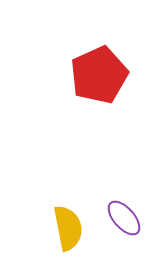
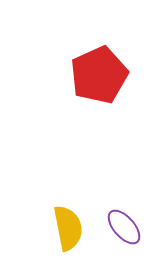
purple ellipse: moved 9 px down
